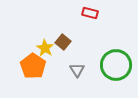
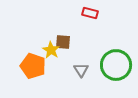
brown square: rotated 35 degrees counterclockwise
yellow star: moved 6 px right, 2 px down
orange pentagon: rotated 15 degrees counterclockwise
gray triangle: moved 4 px right
